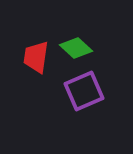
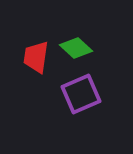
purple square: moved 3 px left, 3 px down
